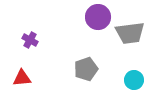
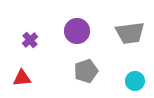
purple circle: moved 21 px left, 14 px down
purple cross: rotated 21 degrees clockwise
gray pentagon: moved 2 px down
cyan circle: moved 1 px right, 1 px down
